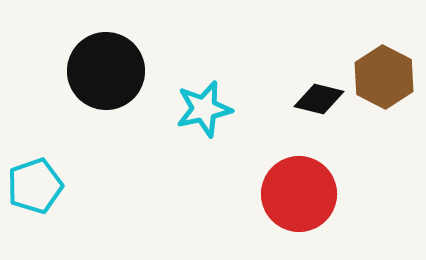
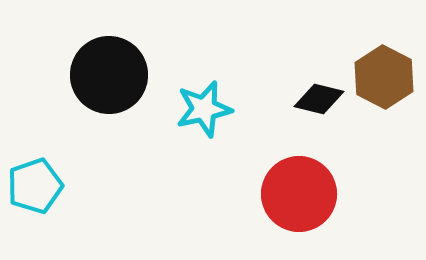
black circle: moved 3 px right, 4 px down
